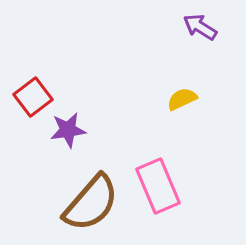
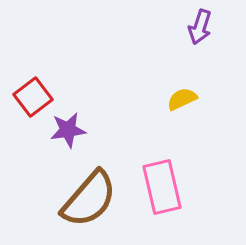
purple arrow: rotated 104 degrees counterclockwise
pink rectangle: moved 4 px right, 1 px down; rotated 10 degrees clockwise
brown semicircle: moved 2 px left, 4 px up
